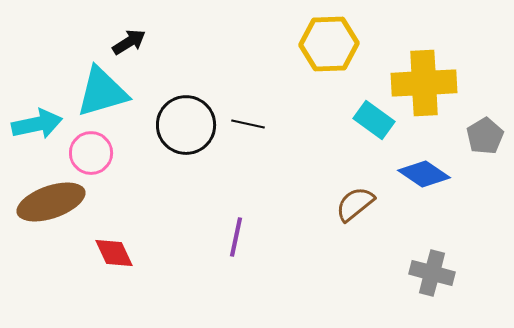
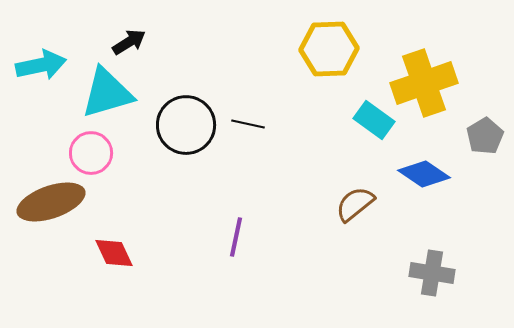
yellow hexagon: moved 5 px down
yellow cross: rotated 16 degrees counterclockwise
cyan triangle: moved 5 px right, 1 px down
cyan arrow: moved 4 px right, 59 px up
gray cross: rotated 6 degrees counterclockwise
